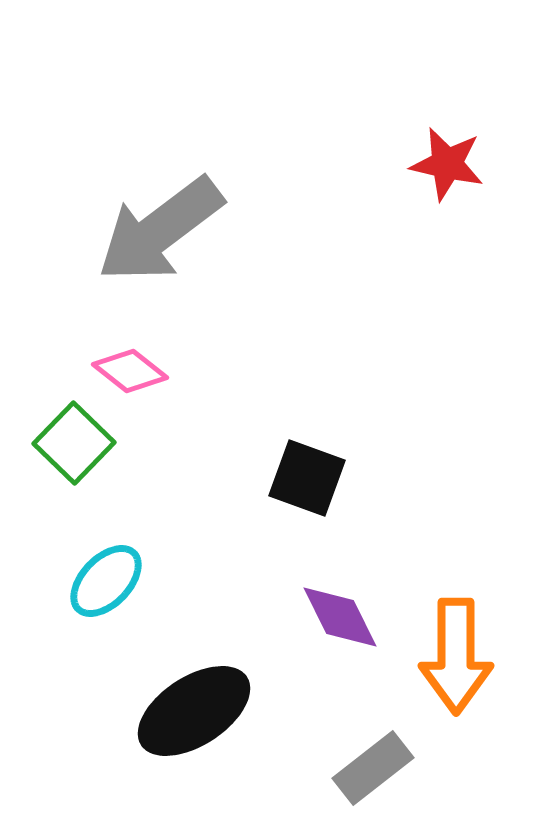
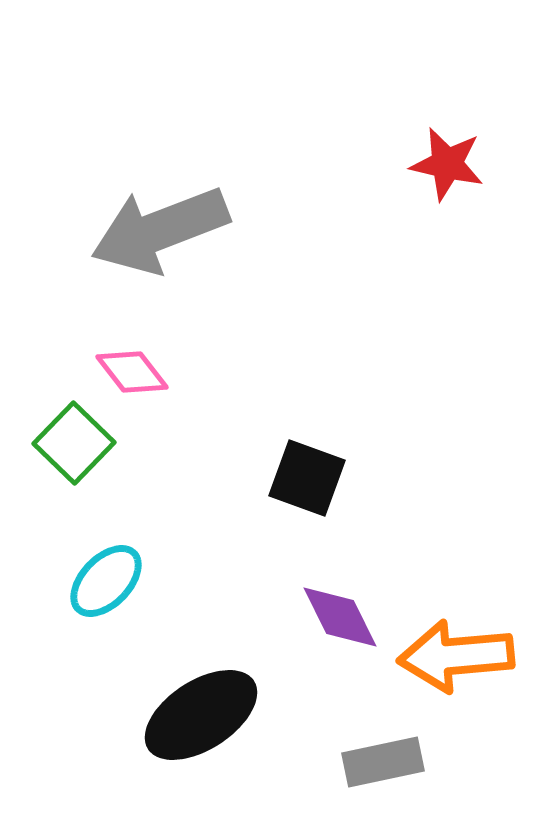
gray arrow: rotated 16 degrees clockwise
pink diamond: moved 2 px right, 1 px down; rotated 14 degrees clockwise
orange arrow: rotated 85 degrees clockwise
black ellipse: moved 7 px right, 4 px down
gray rectangle: moved 10 px right, 6 px up; rotated 26 degrees clockwise
